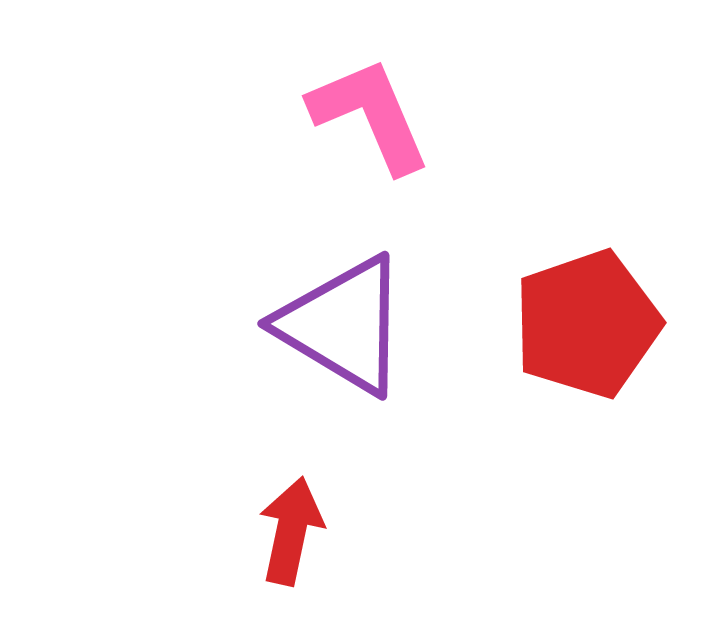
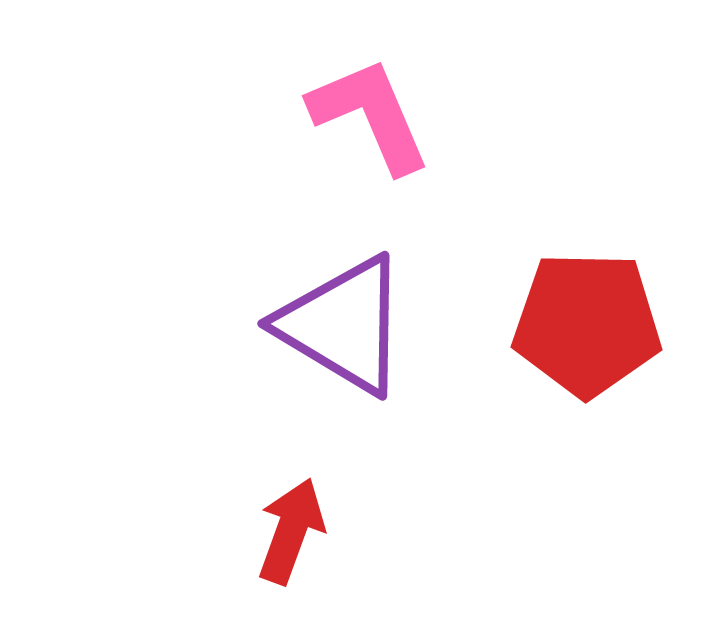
red pentagon: rotated 20 degrees clockwise
red arrow: rotated 8 degrees clockwise
